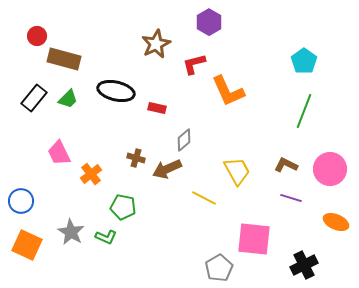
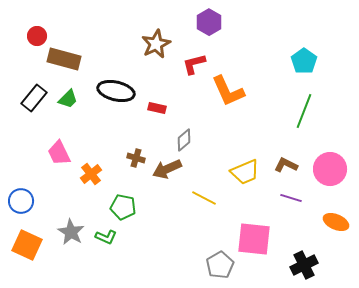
yellow trapezoid: moved 8 px right, 1 px down; rotated 96 degrees clockwise
gray pentagon: moved 1 px right, 3 px up
